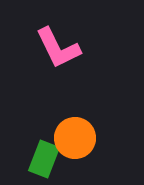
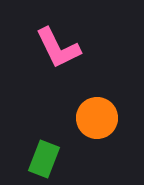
orange circle: moved 22 px right, 20 px up
